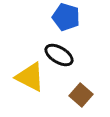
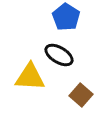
blue pentagon: rotated 16 degrees clockwise
yellow triangle: rotated 24 degrees counterclockwise
